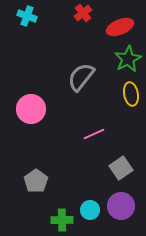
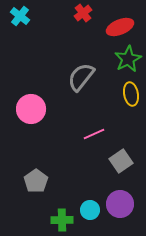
cyan cross: moved 7 px left; rotated 18 degrees clockwise
gray square: moved 7 px up
purple circle: moved 1 px left, 2 px up
